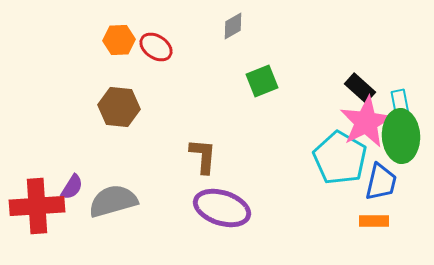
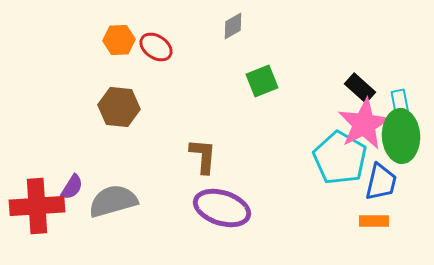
pink star: moved 2 px left, 2 px down
